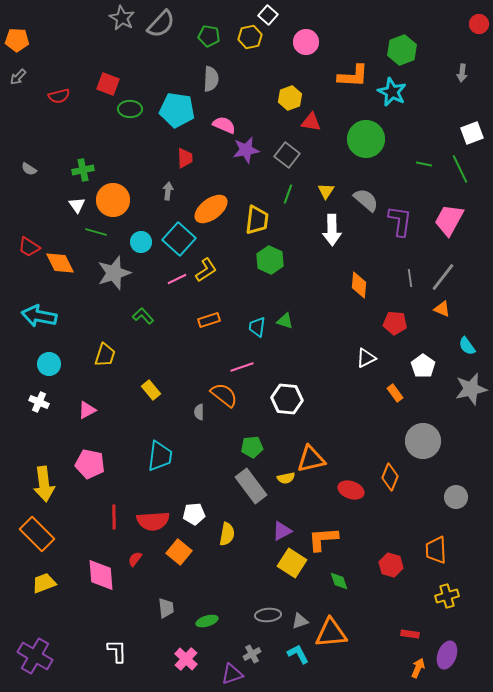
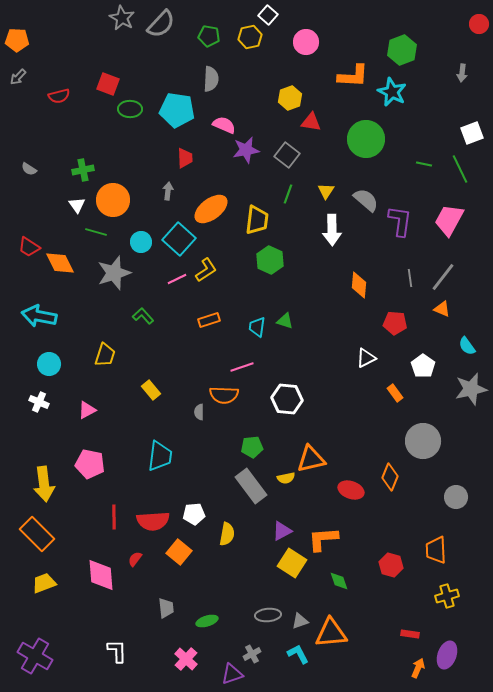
orange semicircle at (224, 395): rotated 144 degrees clockwise
